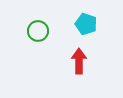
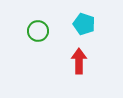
cyan pentagon: moved 2 px left
